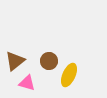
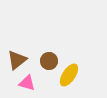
brown triangle: moved 2 px right, 1 px up
yellow ellipse: rotated 10 degrees clockwise
